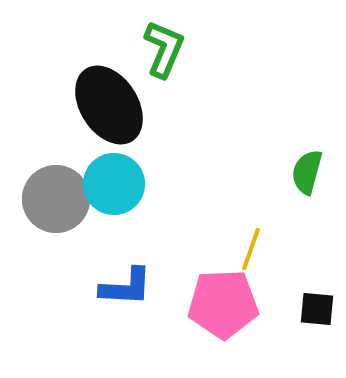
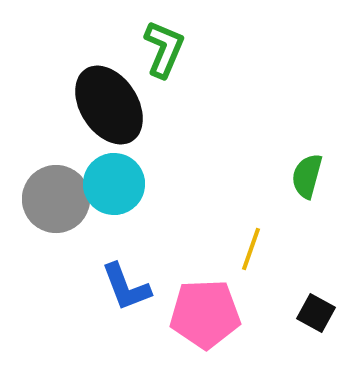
green semicircle: moved 4 px down
blue L-shape: rotated 66 degrees clockwise
pink pentagon: moved 18 px left, 10 px down
black square: moved 1 px left, 4 px down; rotated 24 degrees clockwise
